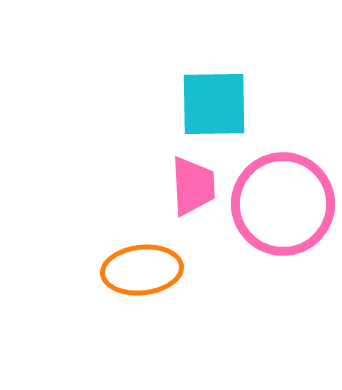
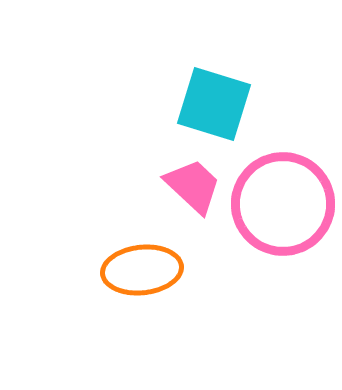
cyan square: rotated 18 degrees clockwise
pink trapezoid: rotated 44 degrees counterclockwise
